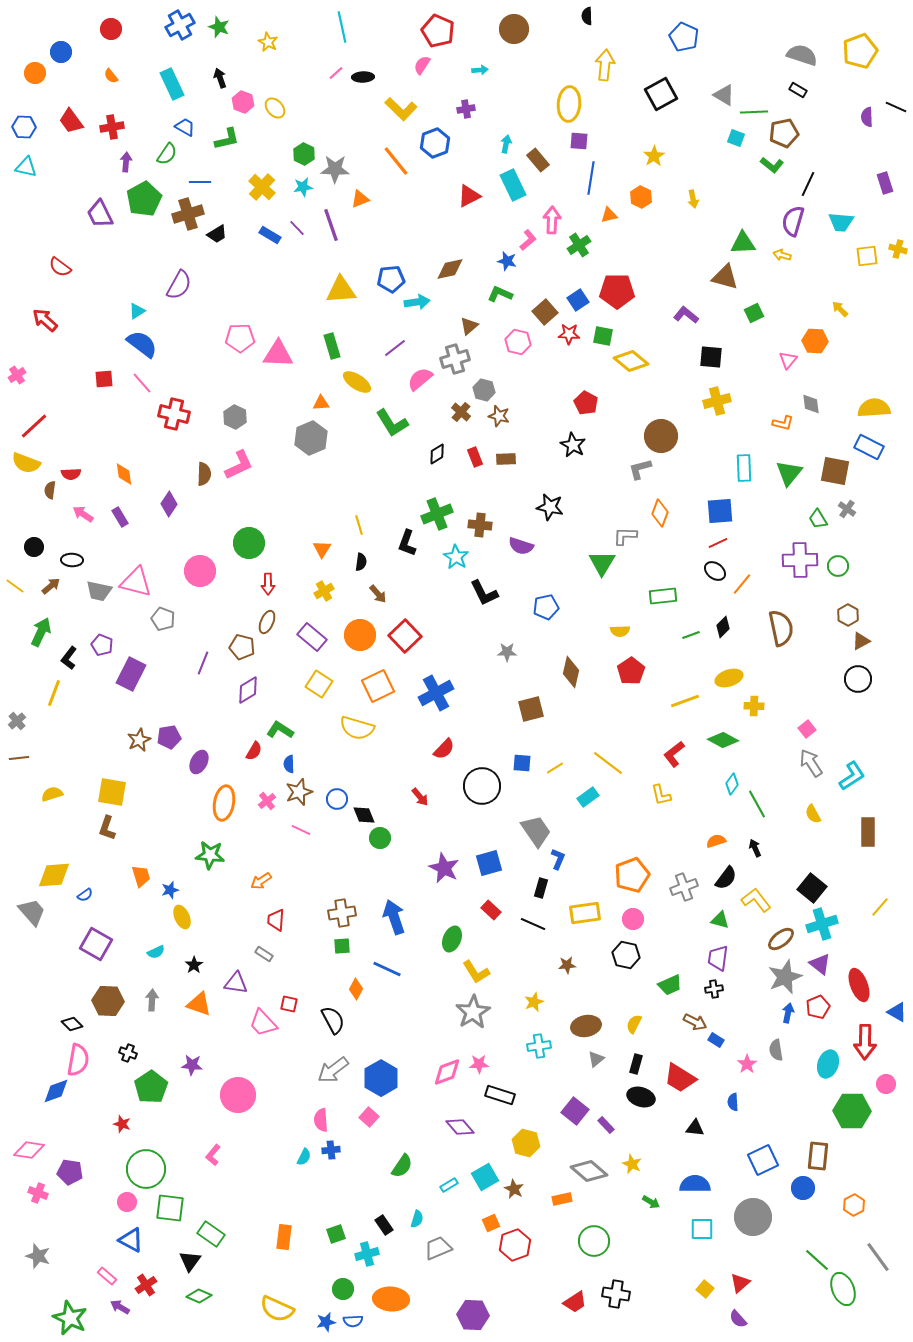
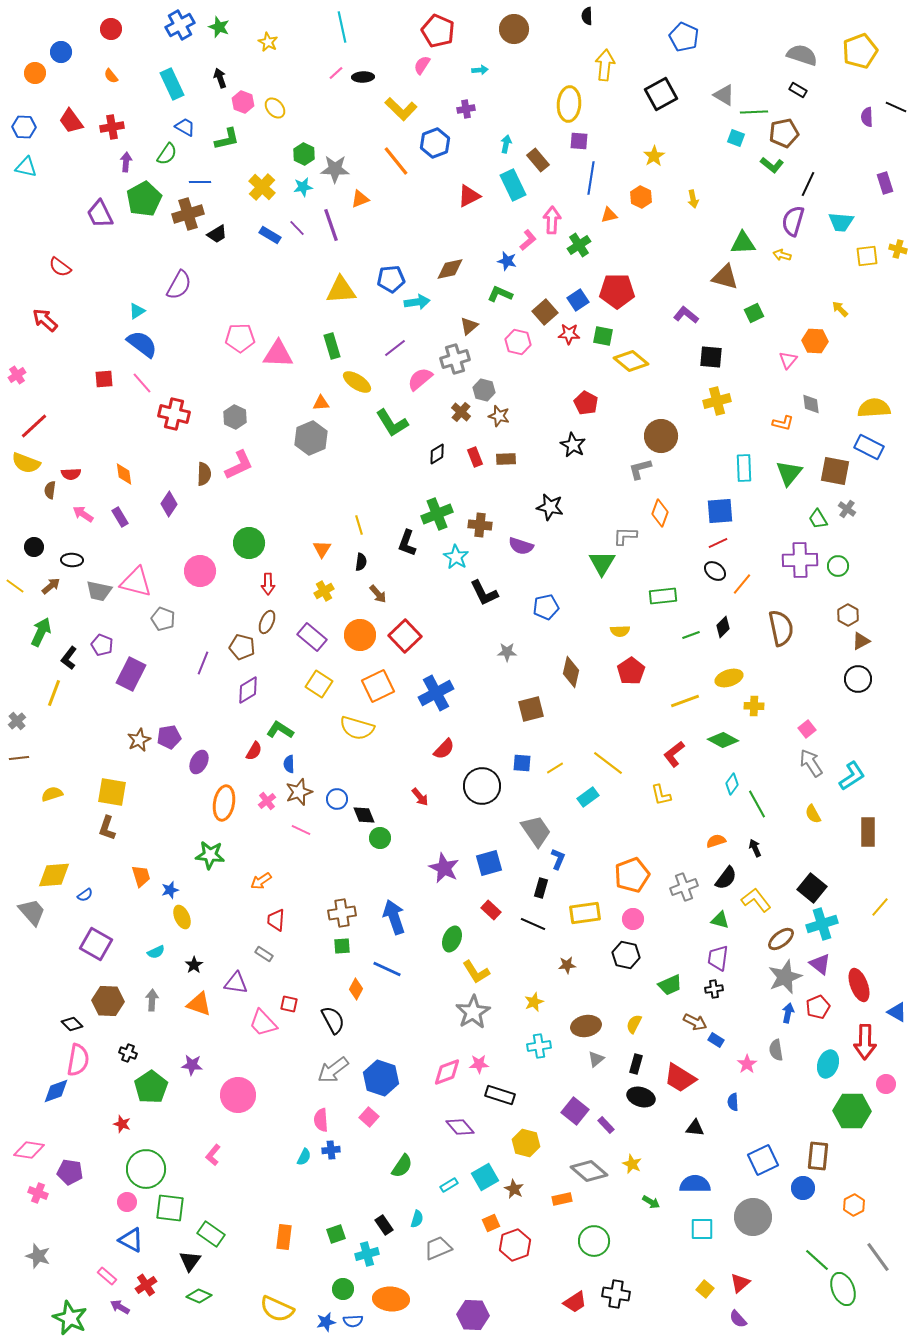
blue hexagon at (381, 1078): rotated 12 degrees counterclockwise
